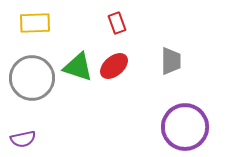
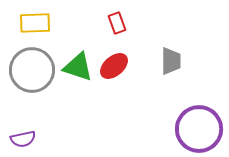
gray circle: moved 8 px up
purple circle: moved 14 px right, 2 px down
